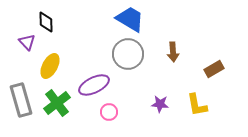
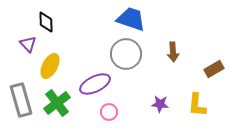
blue trapezoid: moved 1 px right; rotated 12 degrees counterclockwise
purple triangle: moved 1 px right, 2 px down
gray circle: moved 2 px left
purple ellipse: moved 1 px right, 1 px up
yellow L-shape: rotated 15 degrees clockwise
